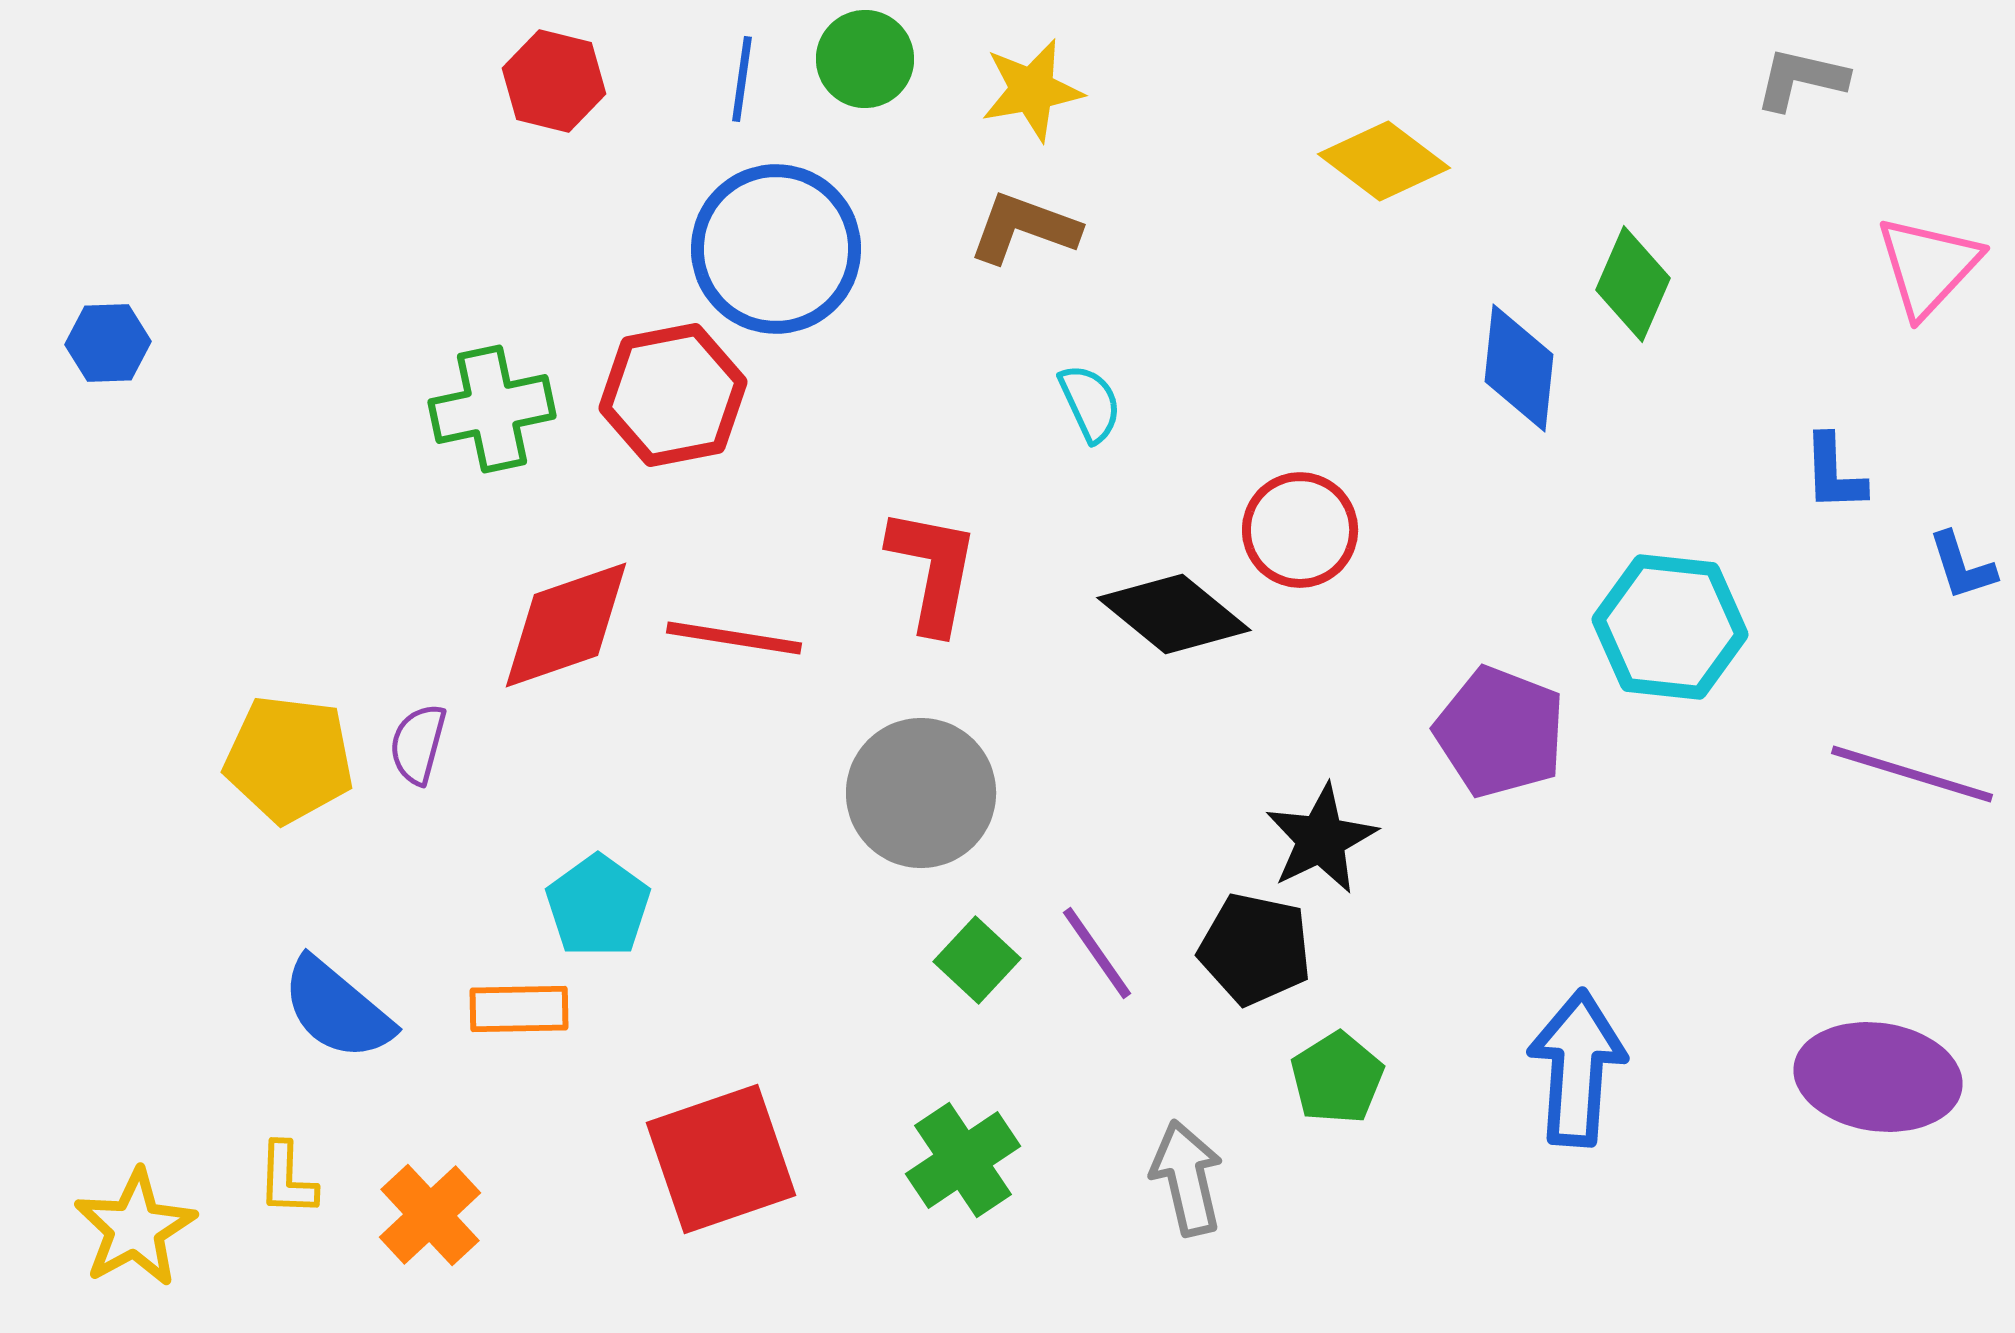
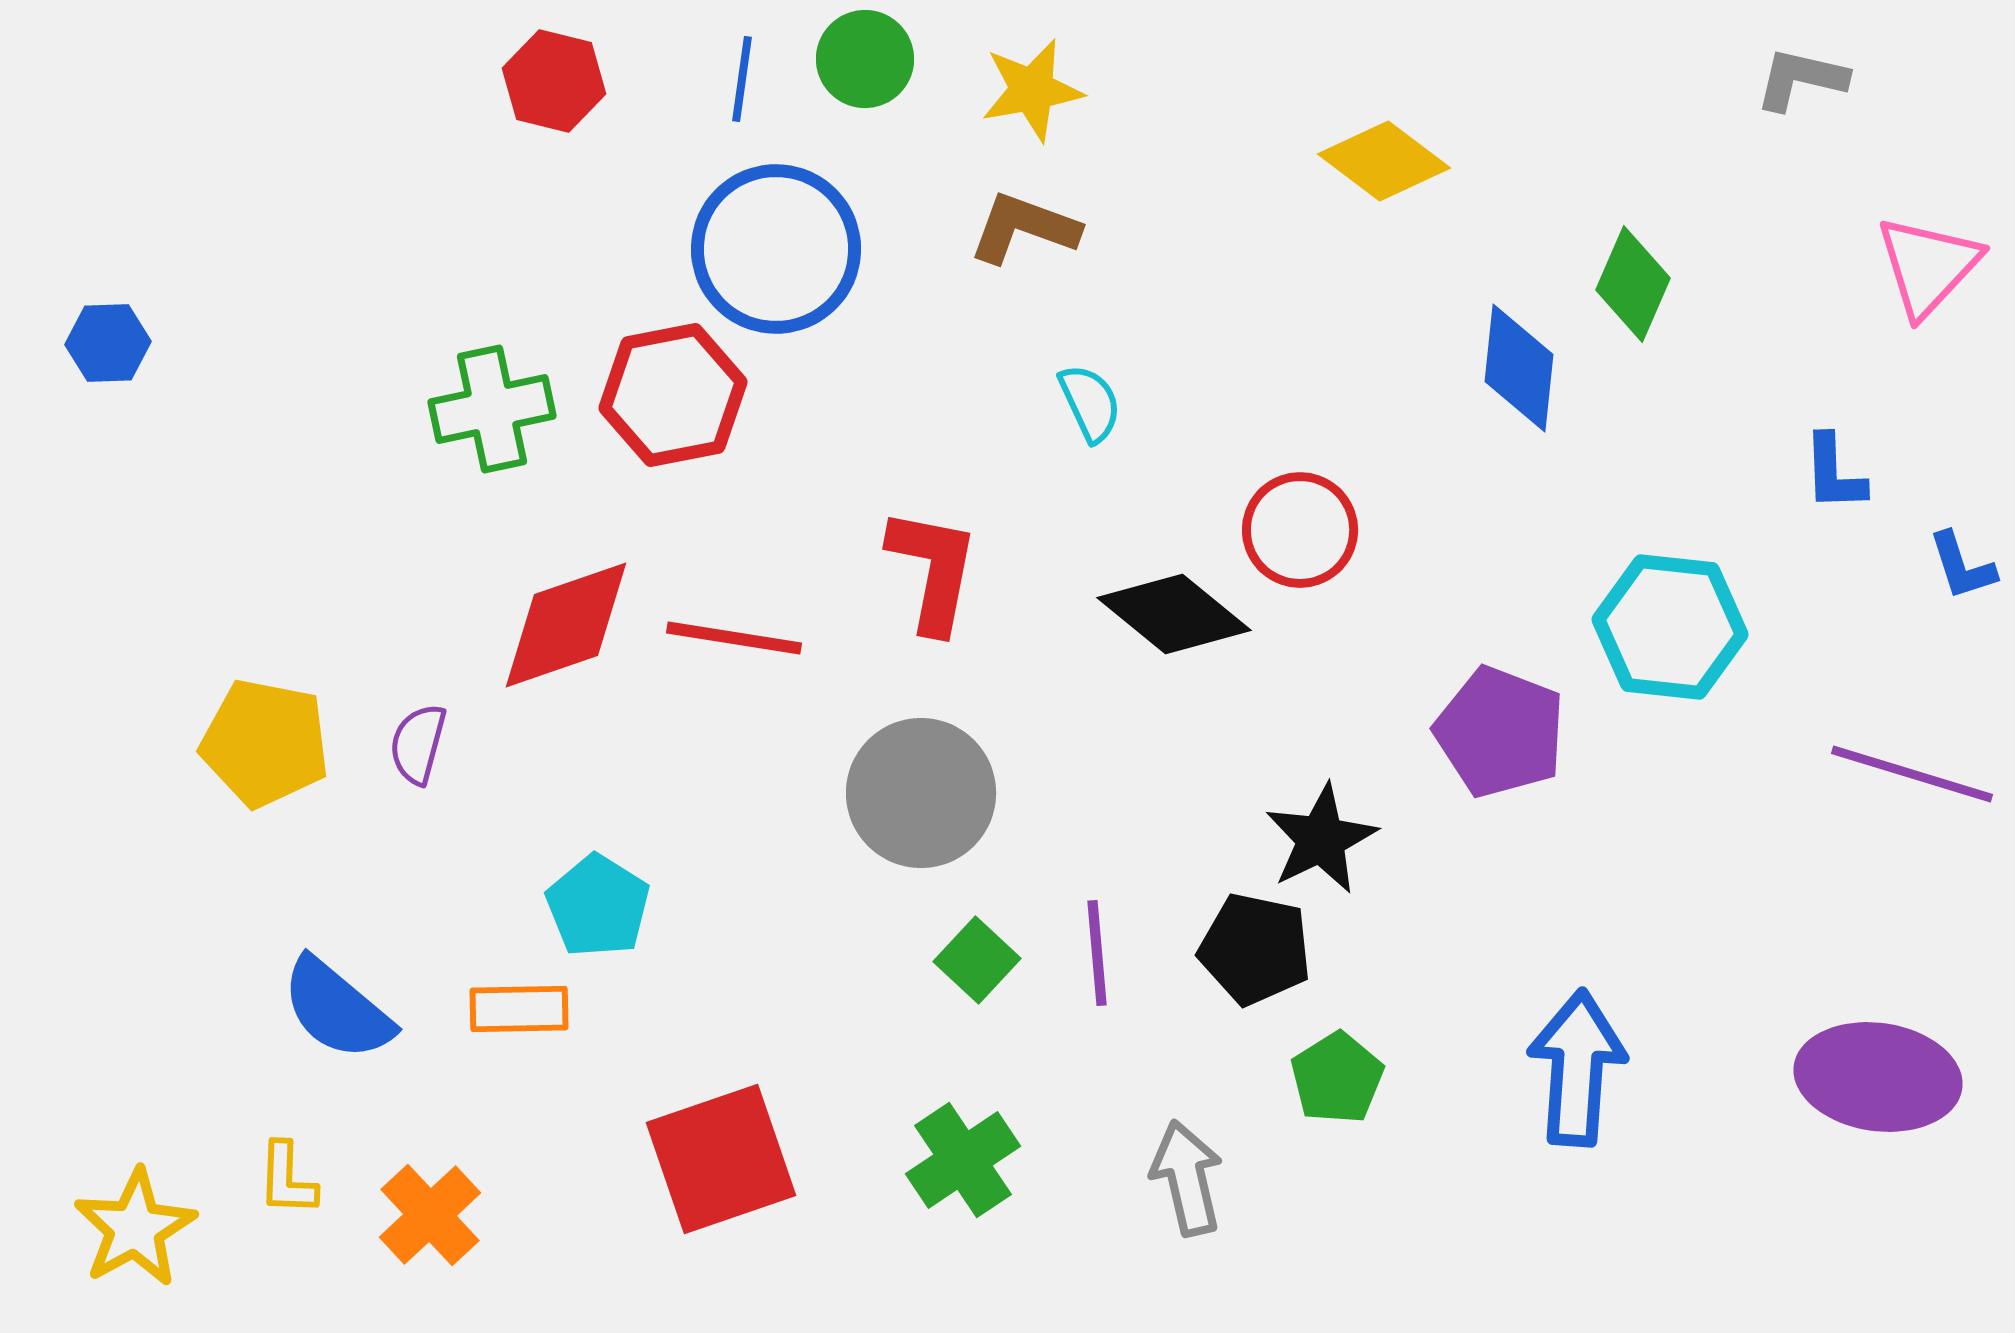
yellow pentagon at (289, 759): moved 24 px left, 16 px up; rotated 4 degrees clockwise
cyan pentagon at (598, 906): rotated 4 degrees counterclockwise
purple line at (1097, 953): rotated 30 degrees clockwise
